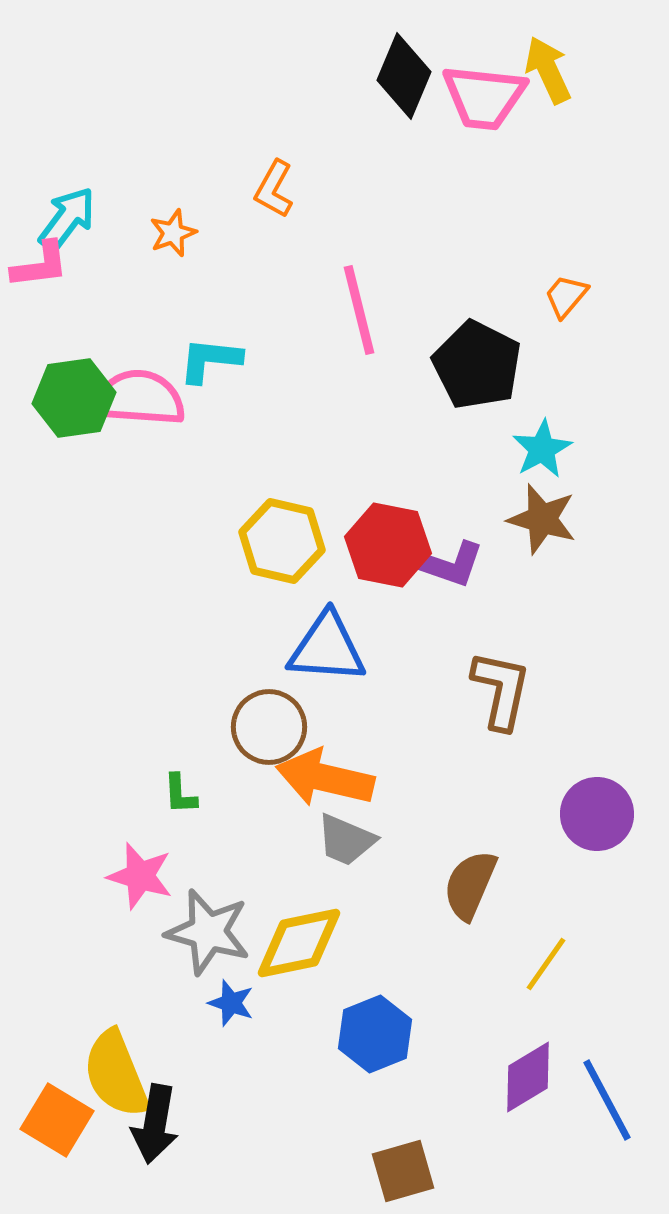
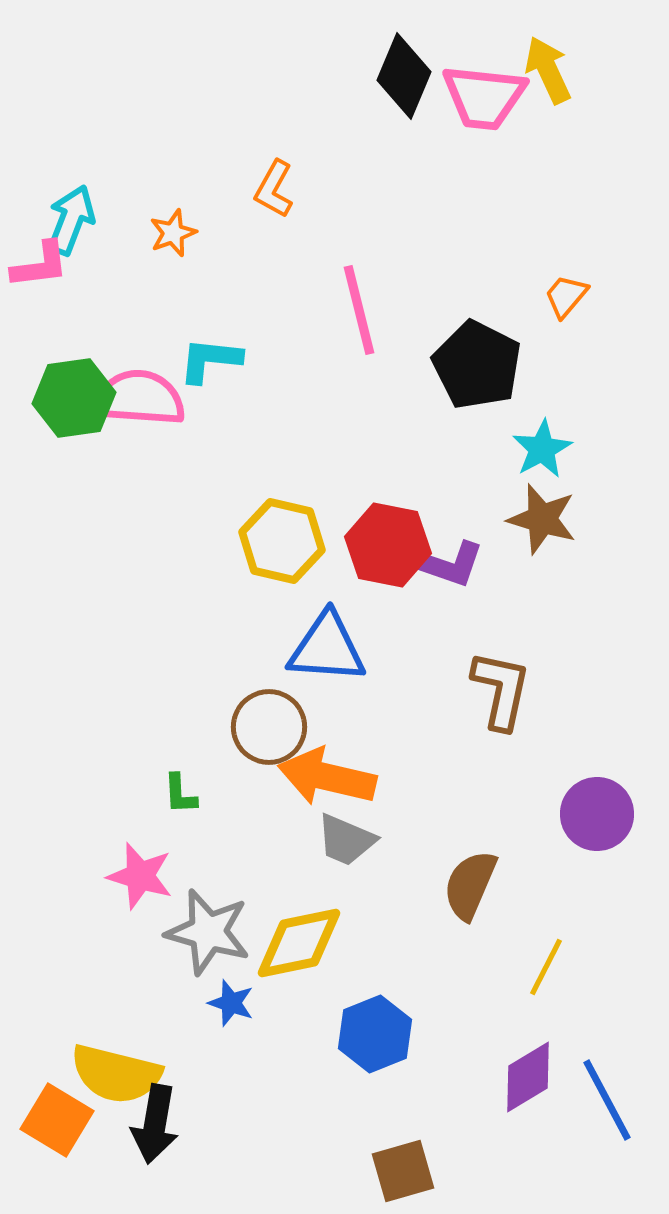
cyan arrow: moved 4 px right, 1 px down; rotated 16 degrees counterclockwise
orange arrow: moved 2 px right, 1 px up
yellow line: moved 3 px down; rotated 8 degrees counterclockwise
yellow semicircle: rotated 54 degrees counterclockwise
